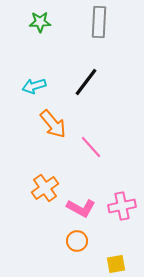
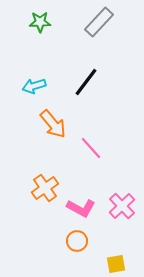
gray rectangle: rotated 40 degrees clockwise
pink line: moved 1 px down
pink cross: rotated 32 degrees counterclockwise
